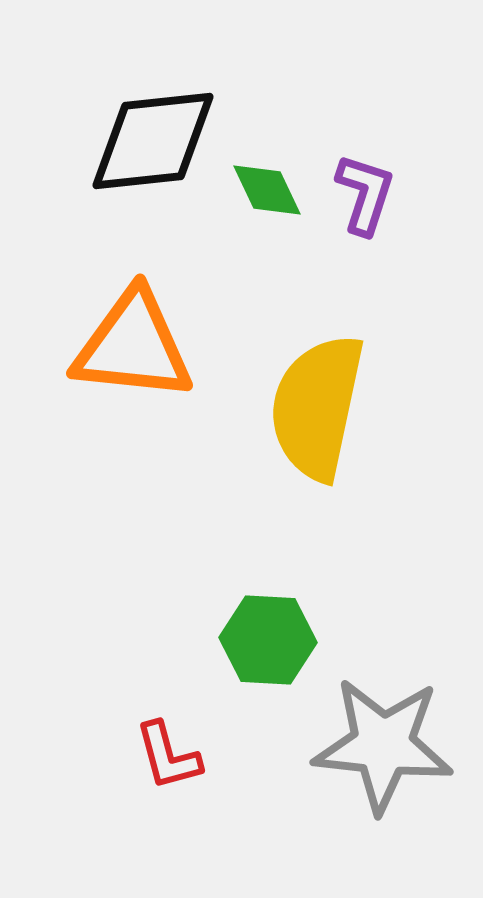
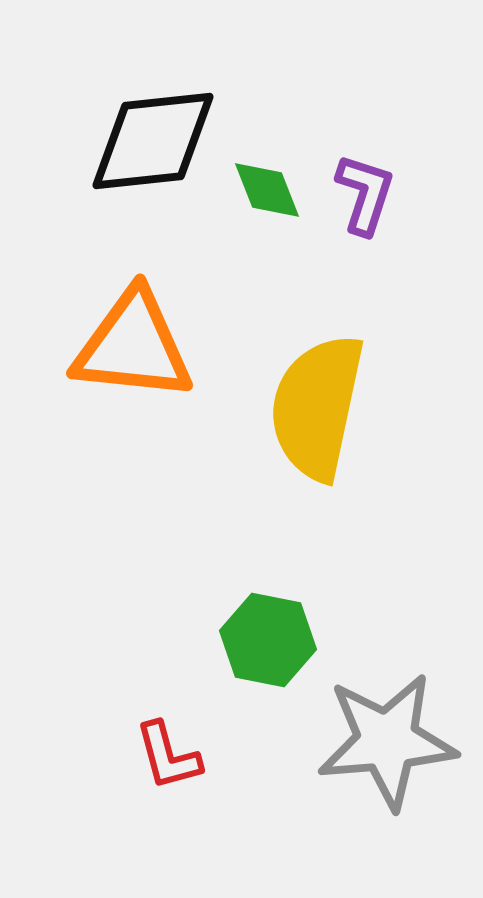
green diamond: rotated 4 degrees clockwise
green hexagon: rotated 8 degrees clockwise
gray star: moved 4 px right, 4 px up; rotated 11 degrees counterclockwise
